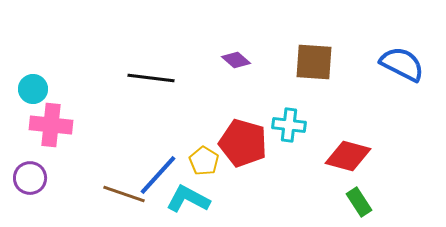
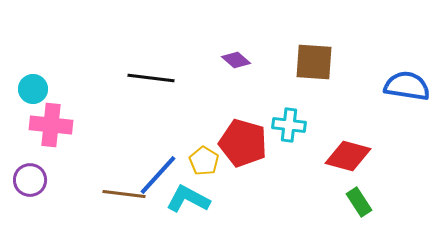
blue semicircle: moved 5 px right, 22 px down; rotated 18 degrees counterclockwise
purple circle: moved 2 px down
brown line: rotated 12 degrees counterclockwise
